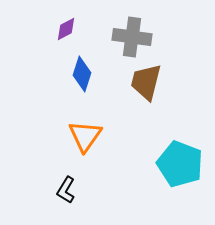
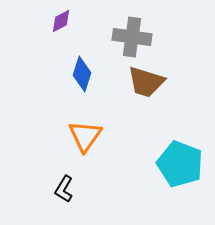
purple diamond: moved 5 px left, 8 px up
brown trapezoid: rotated 87 degrees counterclockwise
black L-shape: moved 2 px left, 1 px up
